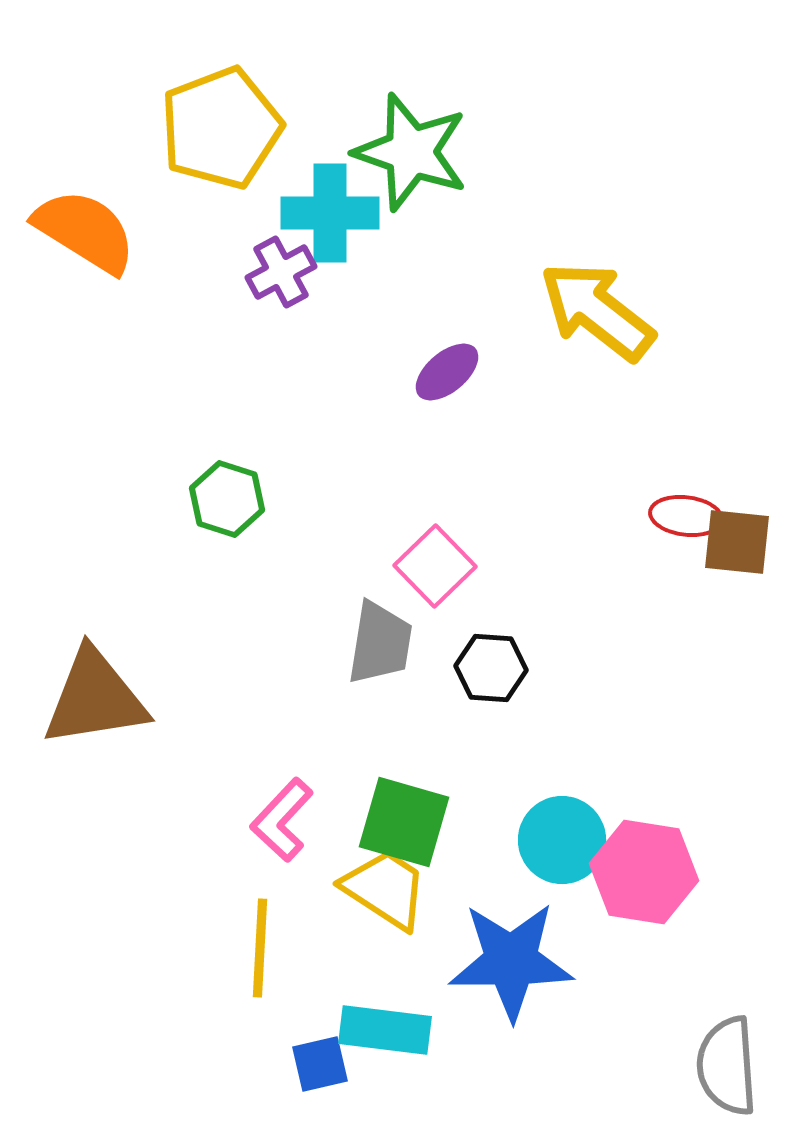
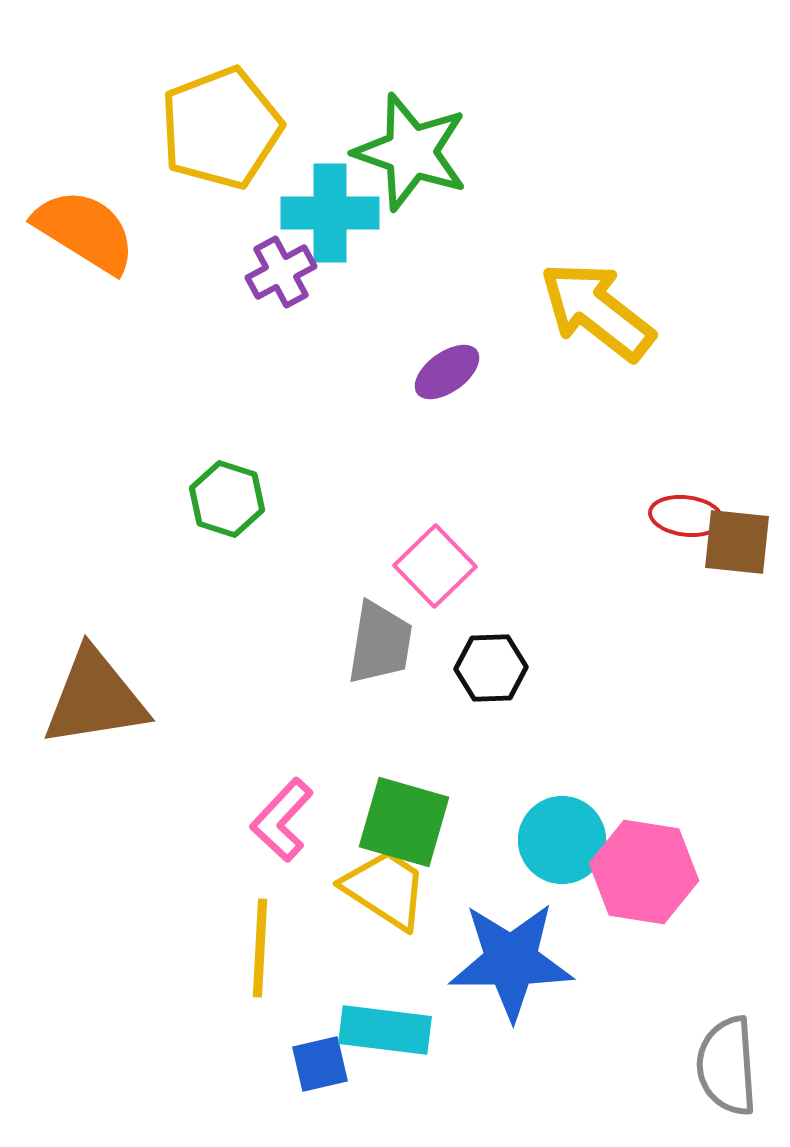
purple ellipse: rotated 4 degrees clockwise
black hexagon: rotated 6 degrees counterclockwise
